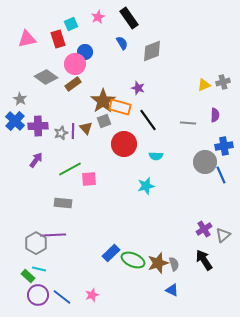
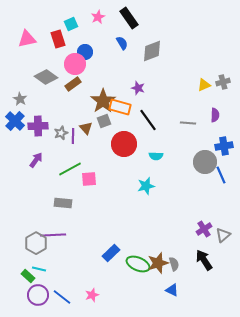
purple line at (73, 131): moved 5 px down
green ellipse at (133, 260): moved 5 px right, 4 px down
